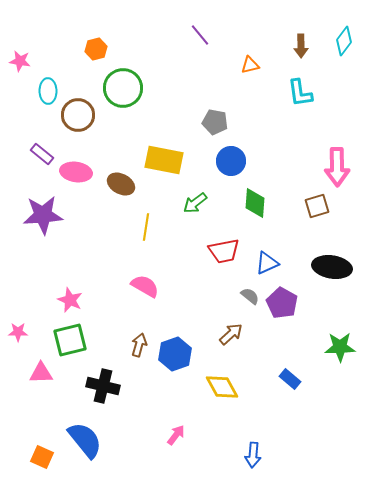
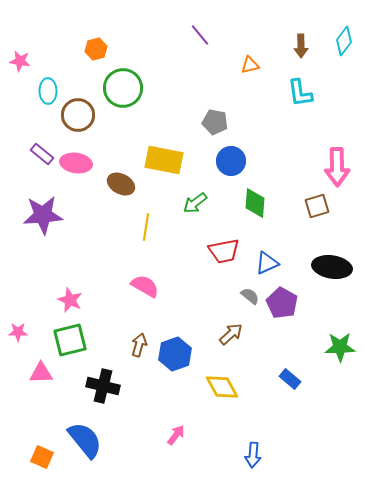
pink ellipse at (76, 172): moved 9 px up
